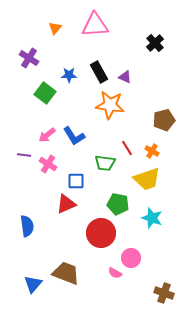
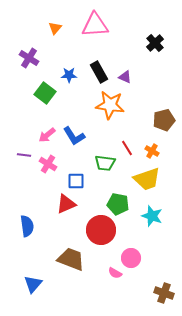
cyan star: moved 2 px up
red circle: moved 3 px up
brown trapezoid: moved 5 px right, 14 px up
